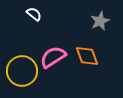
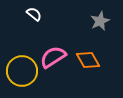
orange diamond: moved 1 px right, 4 px down; rotated 10 degrees counterclockwise
